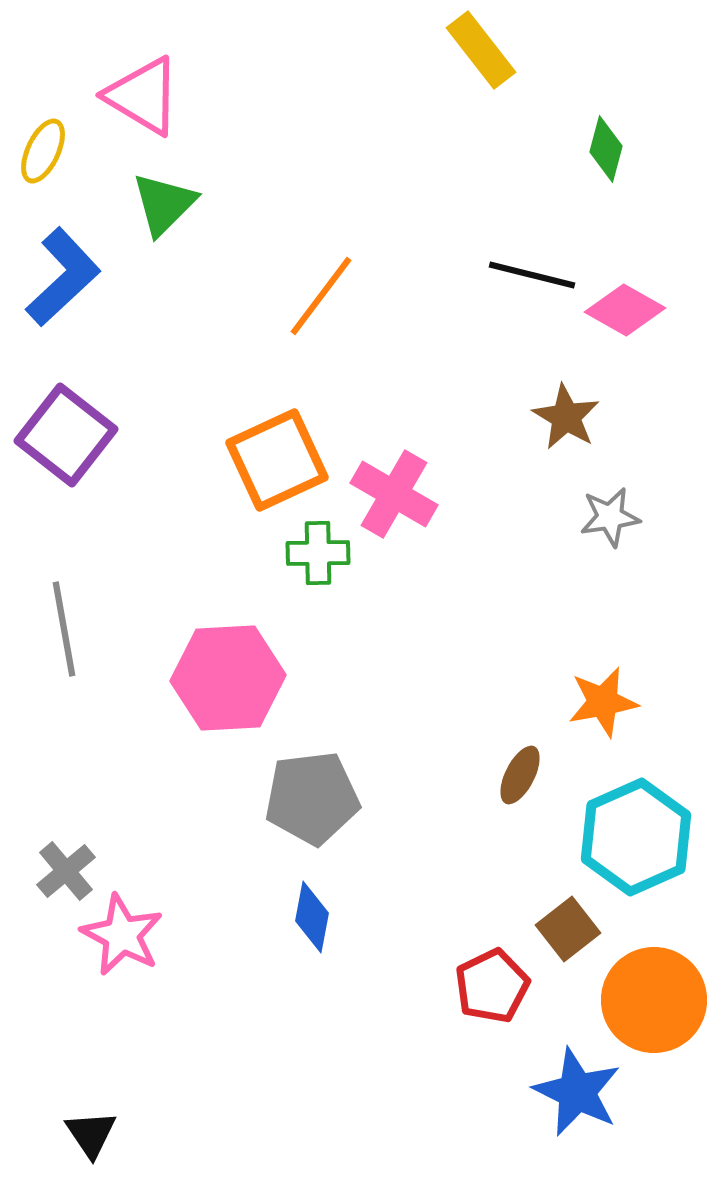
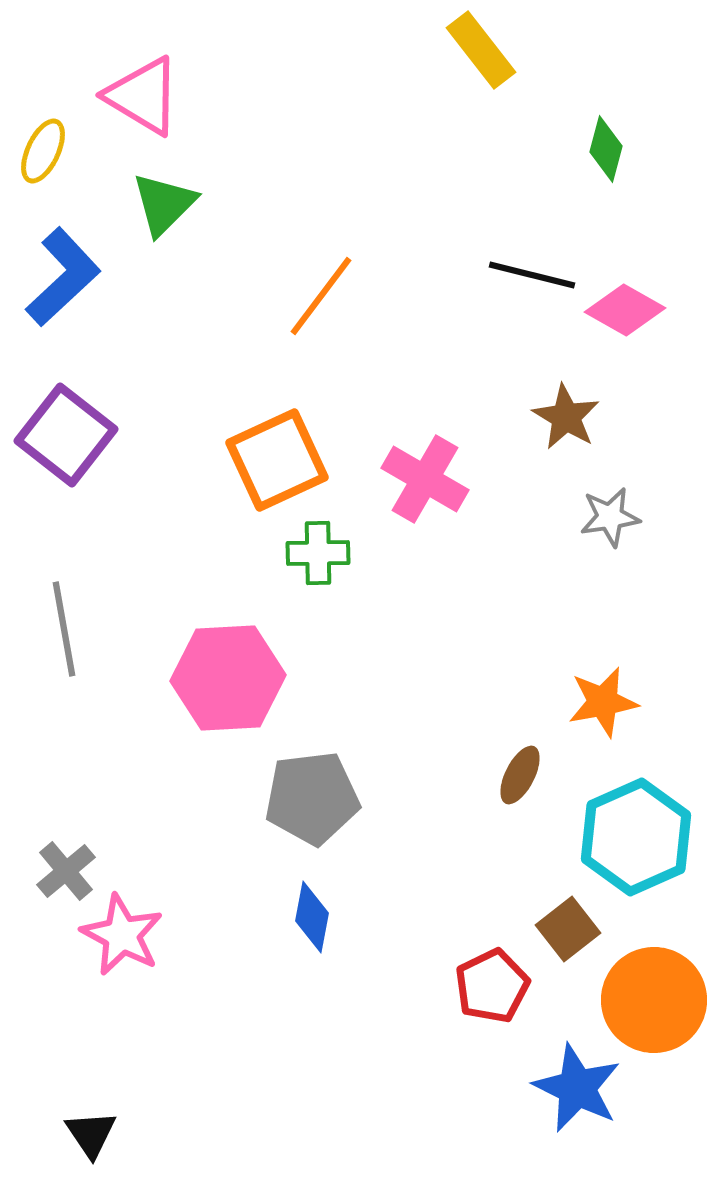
pink cross: moved 31 px right, 15 px up
blue star: moved 4 px up
